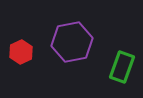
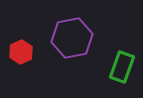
purple hexagon: moved 4 px up
